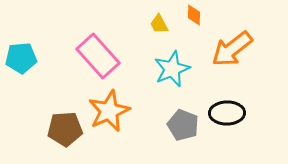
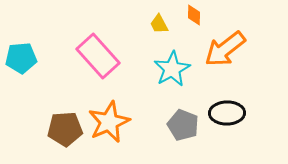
orange arrow: moved 7 px left
cyan star: rotated 6 degrees counterclockwise
orange star: moved 11 px down
